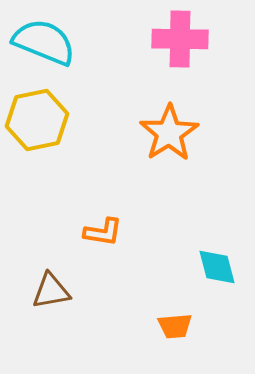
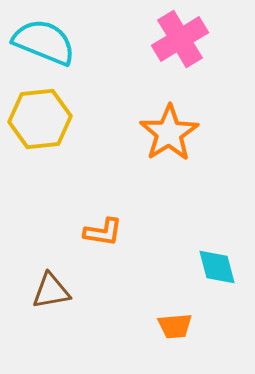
pink cross: rotated 32 degrees counterclockwise
yellow hexagon: moved 3 px right, 1 px up; rotated 6 degrees clockwise
